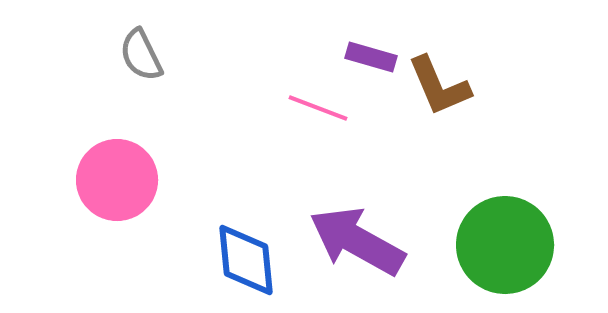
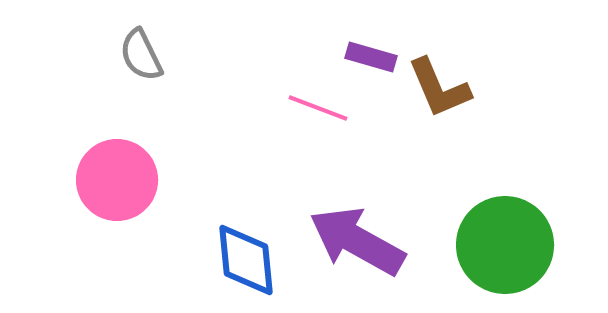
brown L-shape: moved 2 px down
